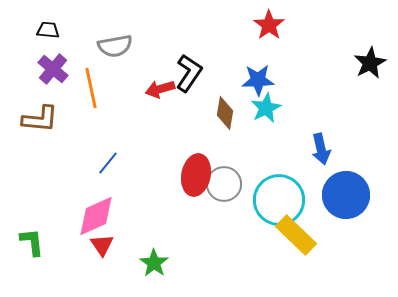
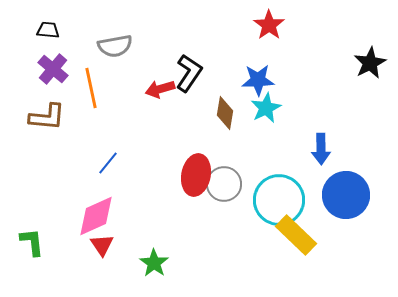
brown L-shape: moved 7 px right, 2 px up
blue arrow: rotated 12 degrees clockwise
